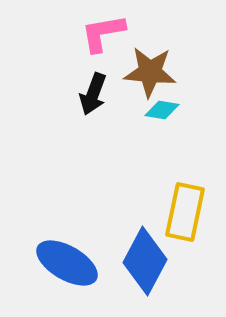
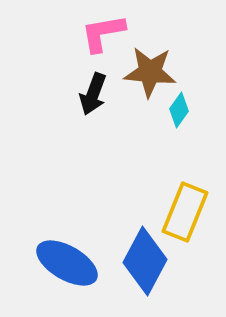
cyan diamond: moved 17 px right; rotated 64 degrees counterclockwise
yellow rectangle: rotated 10 degrees clockwise
